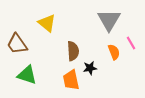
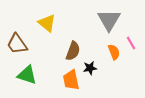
brown semicircle: rotated 24 degrees clockwise
